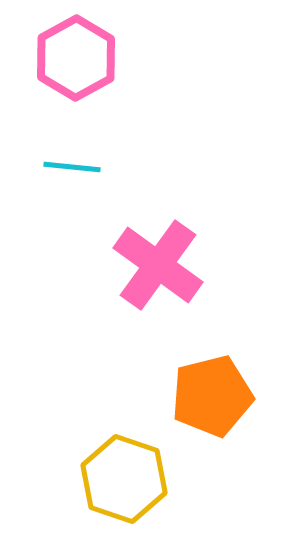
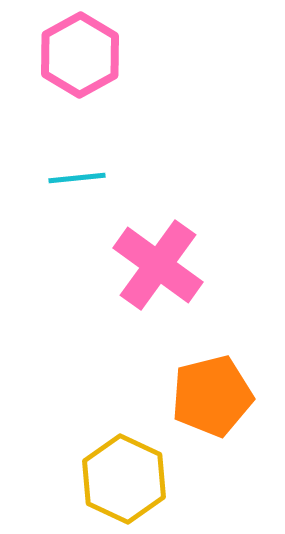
pink hexagon: moved 4 px right, 3 px up
cyan line: moved 5 px right, 11 px down; rotated 12 degrees counterclockwise
yellow hexagon: rotated 6 degrees clockwise
